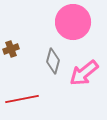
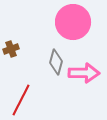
gray diamond: moved 3 px right, 1 px down
pink arrow: rotated 140 degrees counterclockwise
red line: moved 1 px left, 1 px down; rotated 52 degrees counterclockwise
